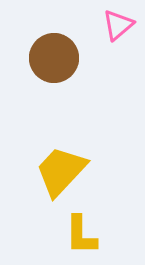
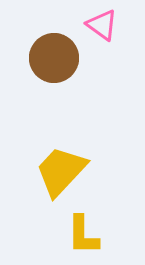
pink triangle: moved 16 px left; rotated 44 degrees counterclockwise
yellow L-shape: moved 2 px right
